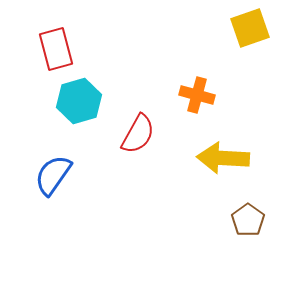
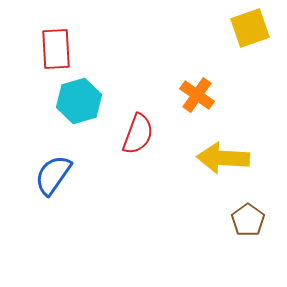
red rectangle: rotated 12 degrees clockwise
orange cross: rotated 20 degrees clockwise
red semicircle: rotated 9 degrees counterclockwise
